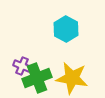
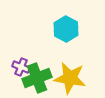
purple cross: moved 1 px left, 1 px down
yellow star: moved 2 px left
